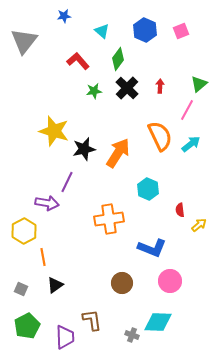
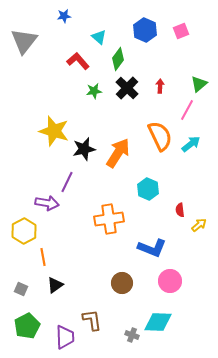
cyan triangle: moved 3 px left, 6 px down
